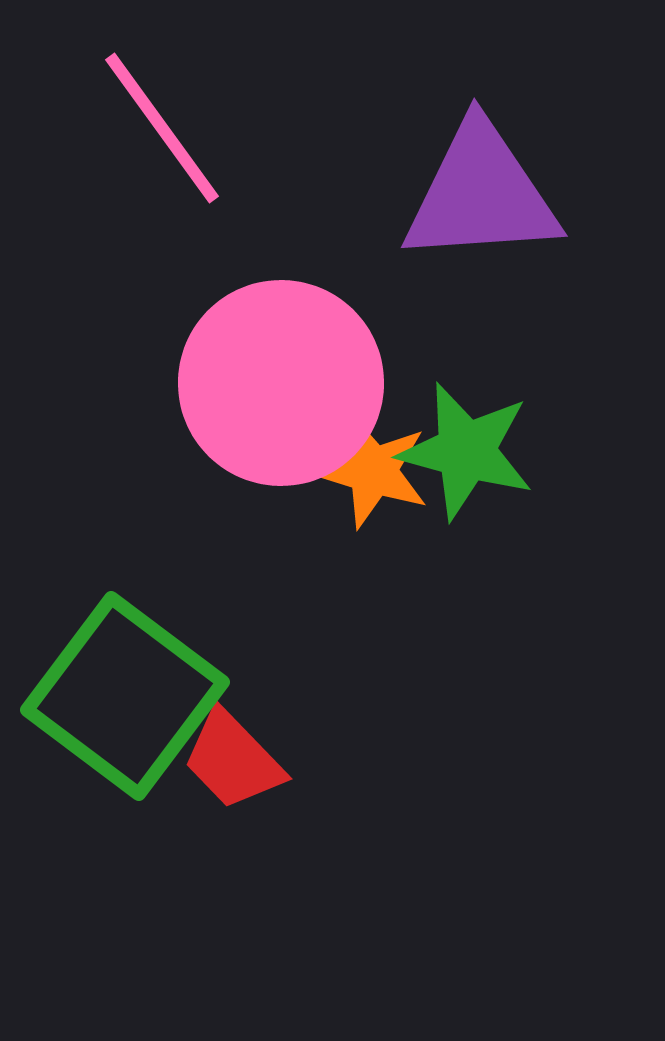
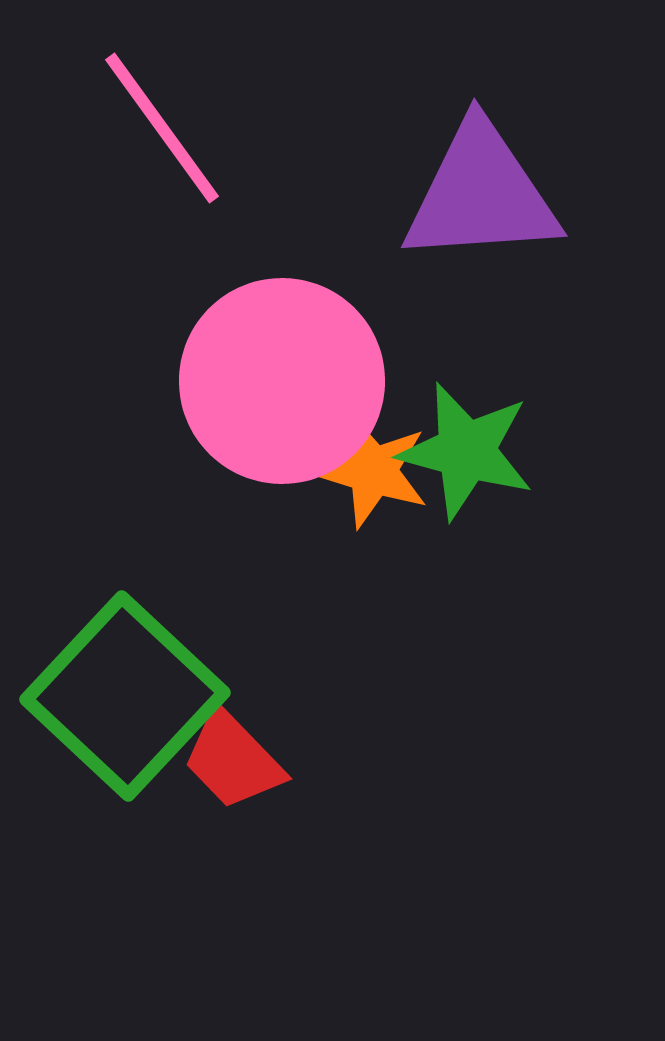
pink circle: moved 1 px right, 2 px up
green square: rotated 6 degrees clockwise
